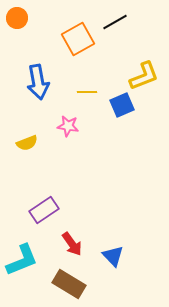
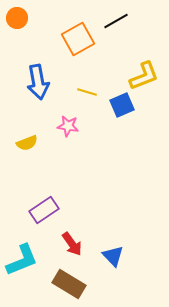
black line: moved 1 px right, 1 px up
yellow line: rotated 18 degrees clockwise
